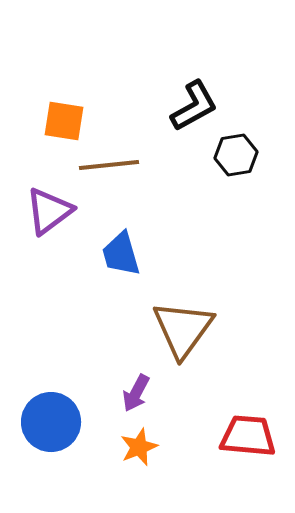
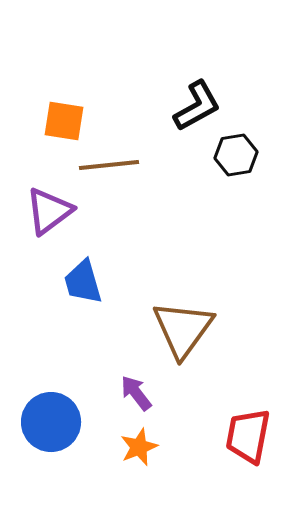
black L-shape: moved 3 px right
blue trapezoid: moved 38 px left, 28 px down
purple arrow: rotated 114 degrees clockwise
red trapezoid: rotated 84 degrees counterclockwise
